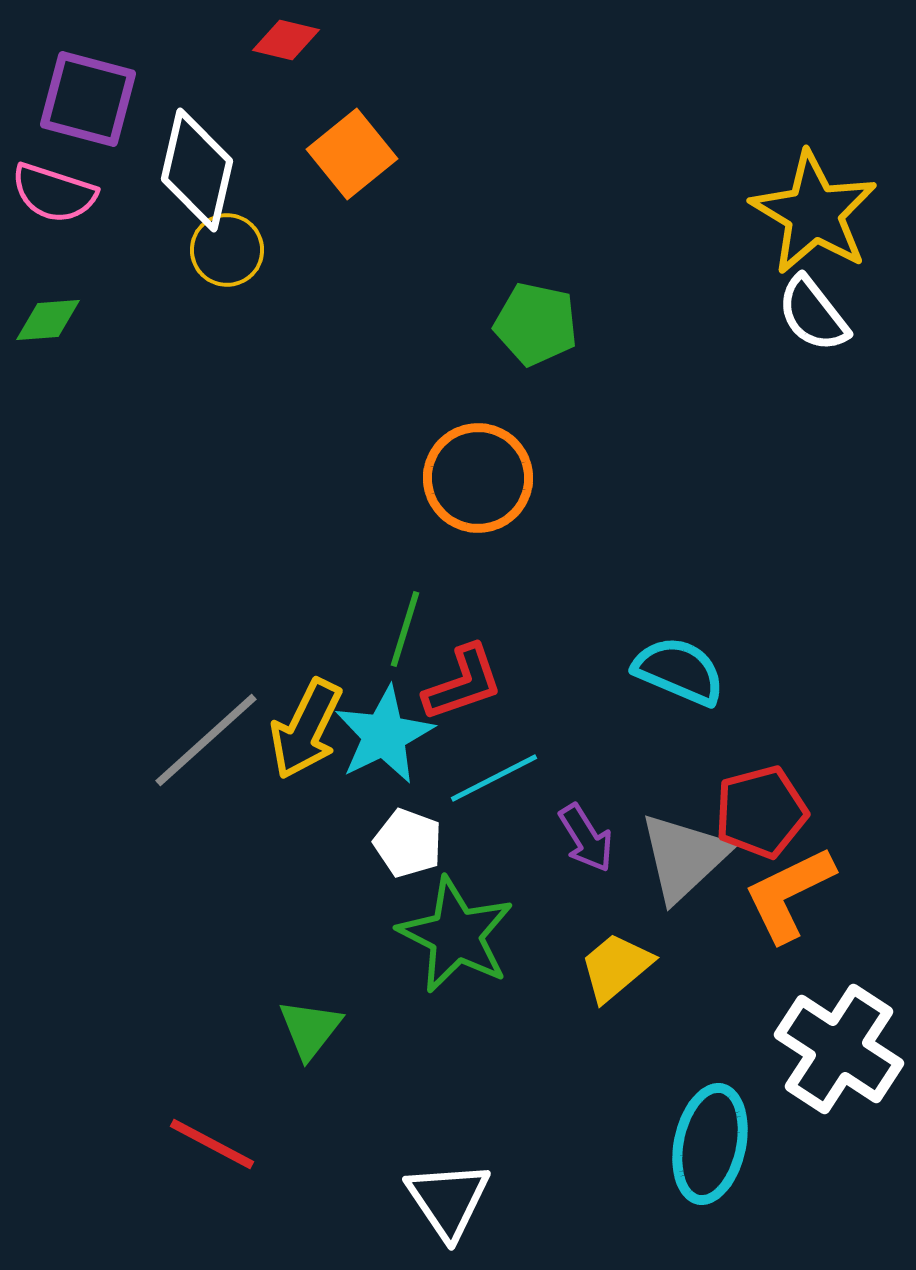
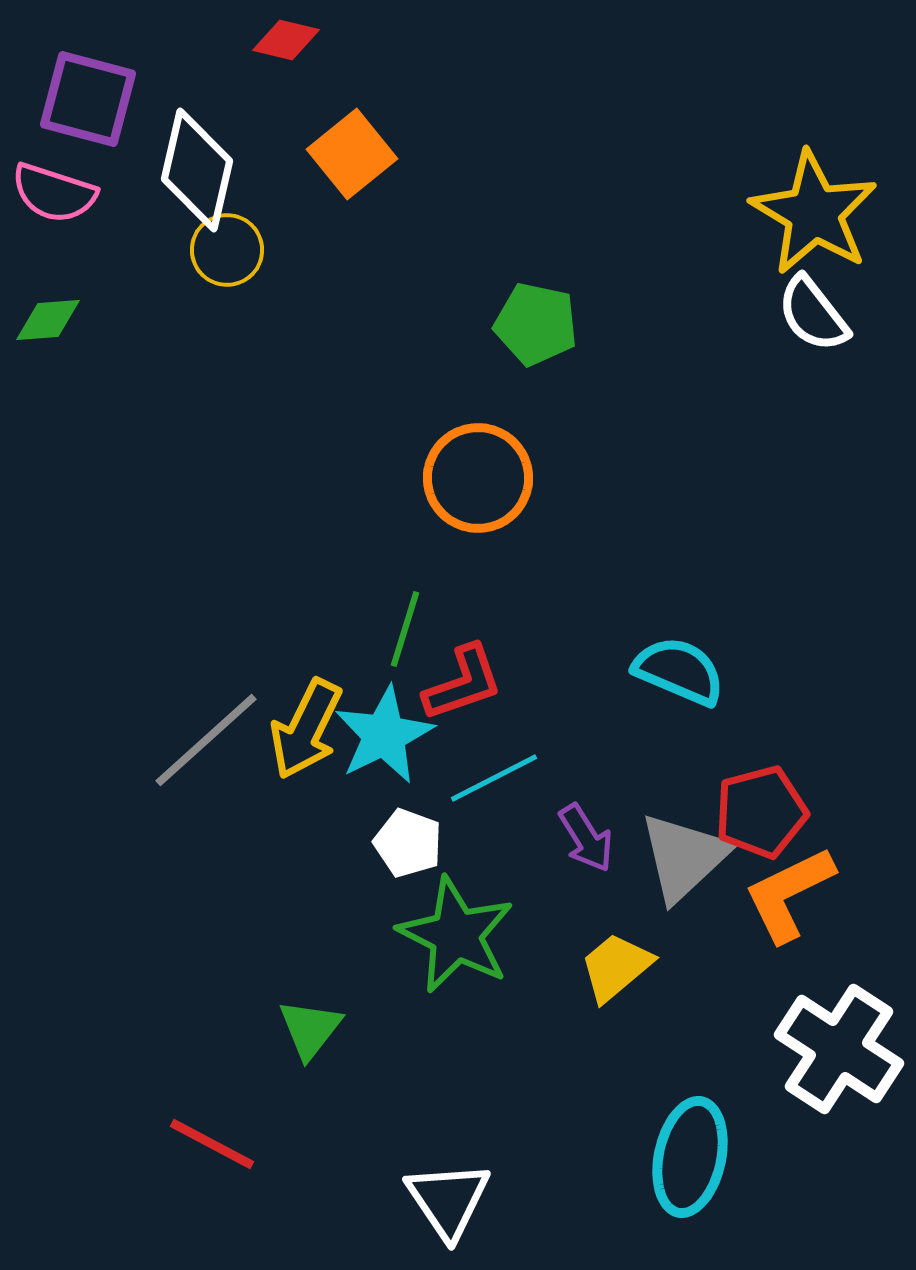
cyan ellipse: moved 20 px left, 13 px down
